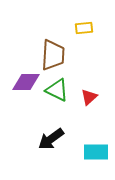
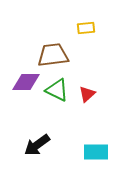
yellow rectangle: moved 2 px right
brown trapezoid: rotated 100 degrees counterclockwise
red triangle: moved 2 px left, 3 px up
black arrow: moved 14 px left, 6 px down
